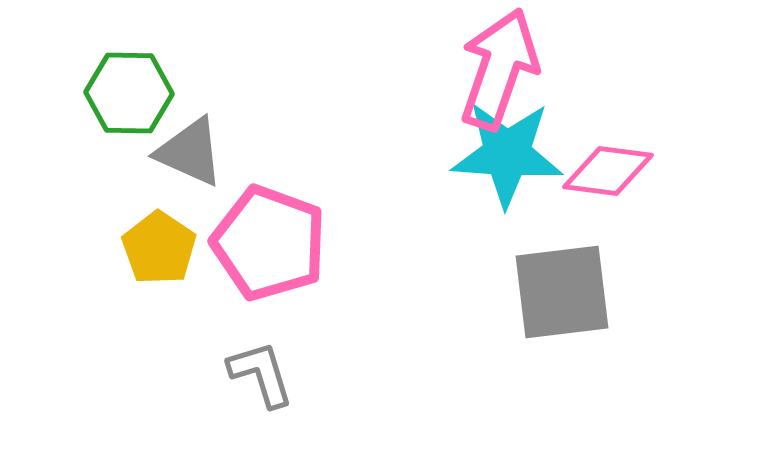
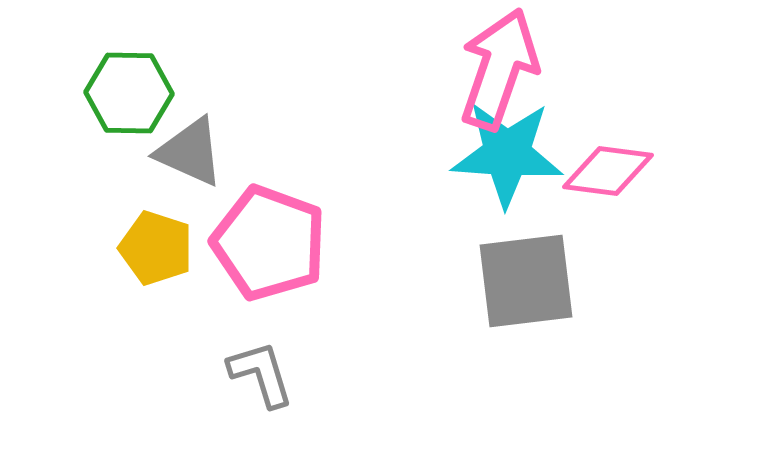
yellow pentagon: moved 3 px left; rotated 16 degrees counterclockwise
gray square: moved 36 px left, 11 px up
